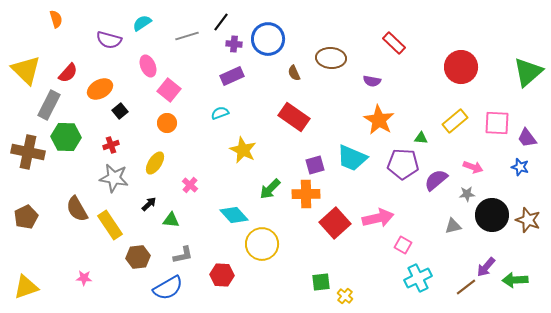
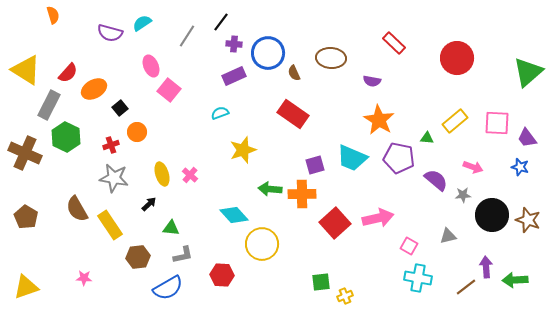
orange semicircle at (56, 19): moved 3 px left, 4 px up
gray line at (187, 36): rotated 40 degrees counterclockwise
blue circle at (268, 39): moved 14 px down
purple semicircle at (109, 40): moved 1 px right, 7 px up
pink ellipse at (148, 66): moved 3 px right
red circle at (461, 67): moved 4 px left, 9 px up
yellow triangle at (26, 70): rotated 12 degrees counterclockwise
purple rectangle at (232, 76): moved 2 px right
orange ellipse at (100, 89): moved 6 px left
black square at (120, 111): moved 3 px up
red rectangle at (294, 117): moved 1 px left, 3 px up
orange circle at (167, 123): moved 30 px left, 9 px down
green hexagon at (66, 137): rotated 24 degrees clockwise
green triangle at (421, 138): moved 6 px right
yellow star at (243, 150): rotated 28 degrees clockwise
brown cross at (28, 152): moved 3 px left, 1 px down; rotated 12 degrees clockwise
yellow ellipse at (155, 163): moved 7 px right, 11 px down; rotated 50 degrees counterclockwise
purple pentagon at (403, 164): moved 4 px left, 6 px up; rotated 8 degrees clockwise
purple semicircle at (436, 180): rotated 80 degrees clockwise
pink cross at (190, 185): moved 10 px up
green arrow at (270, 189): rotated 50 degrees clockwise
orange cross at (306, 194): moved 4 px left
gray star at (467, 194): moved 4 px left, 1 px down
brown pentagon at (26, 217): rotated 15 degrees counterclockwise
green triangle at (171, 220): moved 8 px down
gray triangle at (453, 226): moved 5 px left, 10 px down
pink square at (403, 245): moved 6 px right, 1 px down
purple arrow at (486, 267): rotated 135 degrees clockwise
cyan cross at (418, 278): rotated 36 degrees clockwise
yellow cross at (345, 296): rotated 28 degrees clockwise
